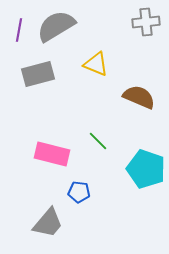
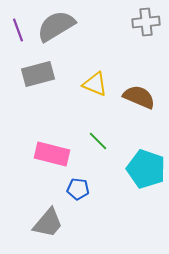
purple line: moved 1 px left; rotated 30 degrees counterclockwise
yellow triangle: moved 1 px left, 20 px down
blue pentagon: moved 1 px left, 3 px up
